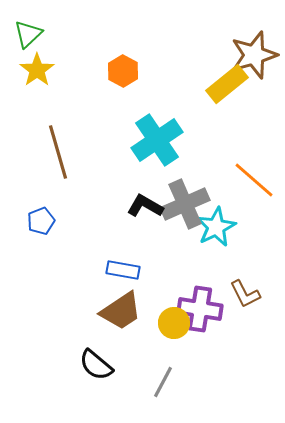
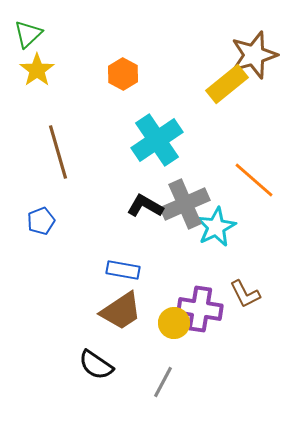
orange hexagon: moved 3 px down
black semicircle: rotated 6 degrees counterclockwise
